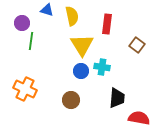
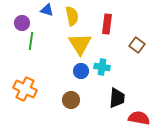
yellow triangle: moved 2 px left, 1 px up
